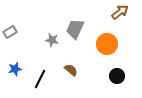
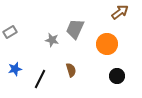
brown semicircle: rotated 32 degrees clockwise
